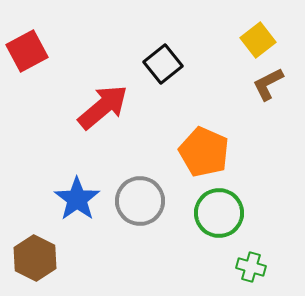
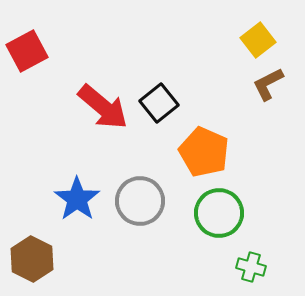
black square: moved 4 px left, 39 px down
red arrow: rotated 80 degrees clockwise
brown hexagon: moved 3 px left, 1 px down
